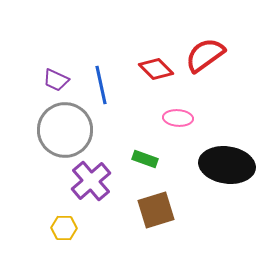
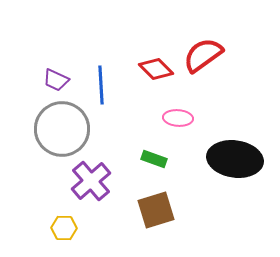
red semicircle: moved 2 px left
blue line: rotated 9 degrees clockwise
gray circle: moved 3 px left, 1 px up
green rectangle: moved 9 px right
black ellipse: moved 8 px right, 6 px up
